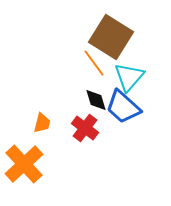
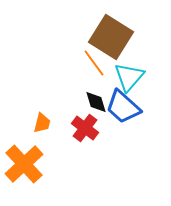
black diamond: moved 2 px down
